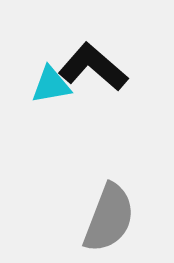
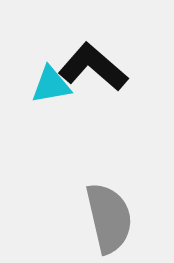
gray semicircle: rotated 34 degrees counterclockwise
